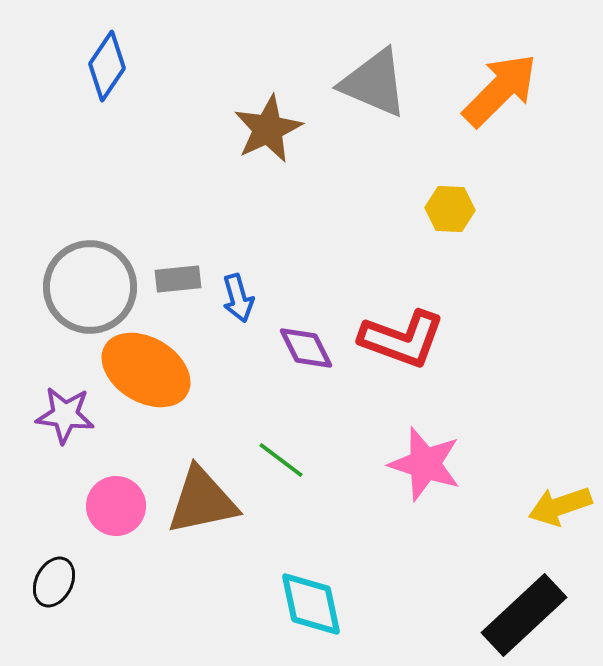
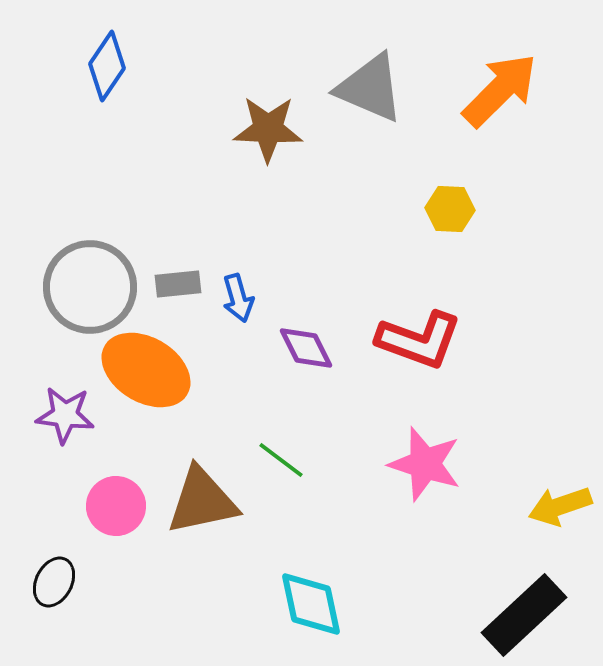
gray triangle: moved 4 px left, 5 px down
brown star: rotated 28 degrees clockwise
gray rectangle: moved 5 px down
red L-shape: moved 17 px right, 1 px down
